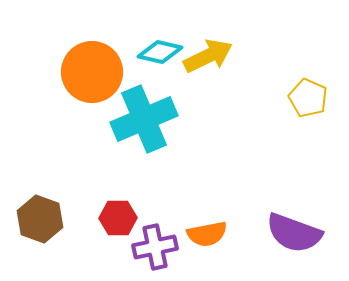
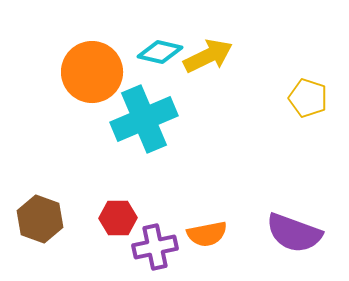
yellow pentagon: rotated 6 degrees counterclockwise
